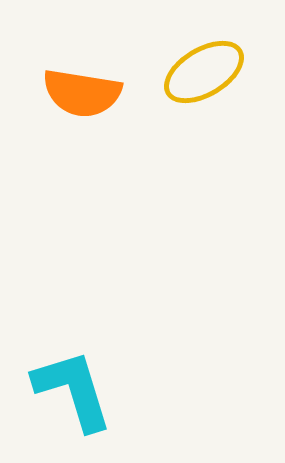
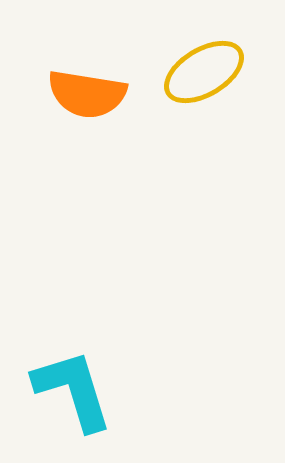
orange semicircle: moved 5 px right, 1 px down
